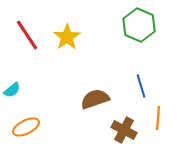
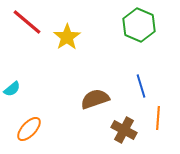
red line: moved 13 px up; rotated 16 degrees counterclockwise
cyan semicircle: moved 1 px up
orange ellipse: moved 3 px right, 2 px down; rotated 20 degrees counterclockwise
